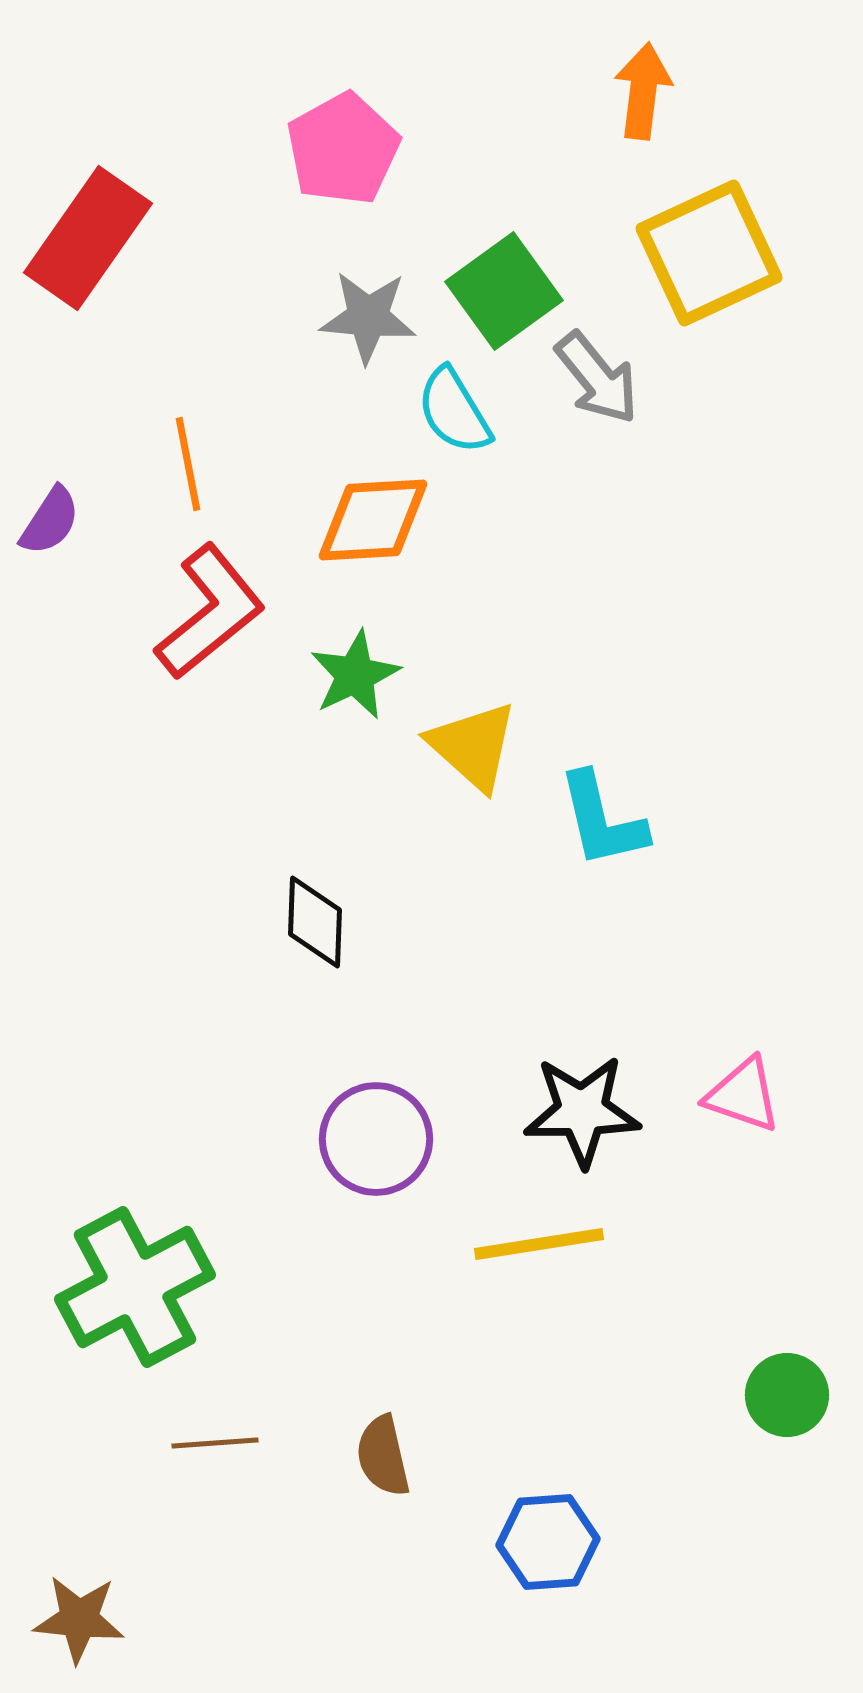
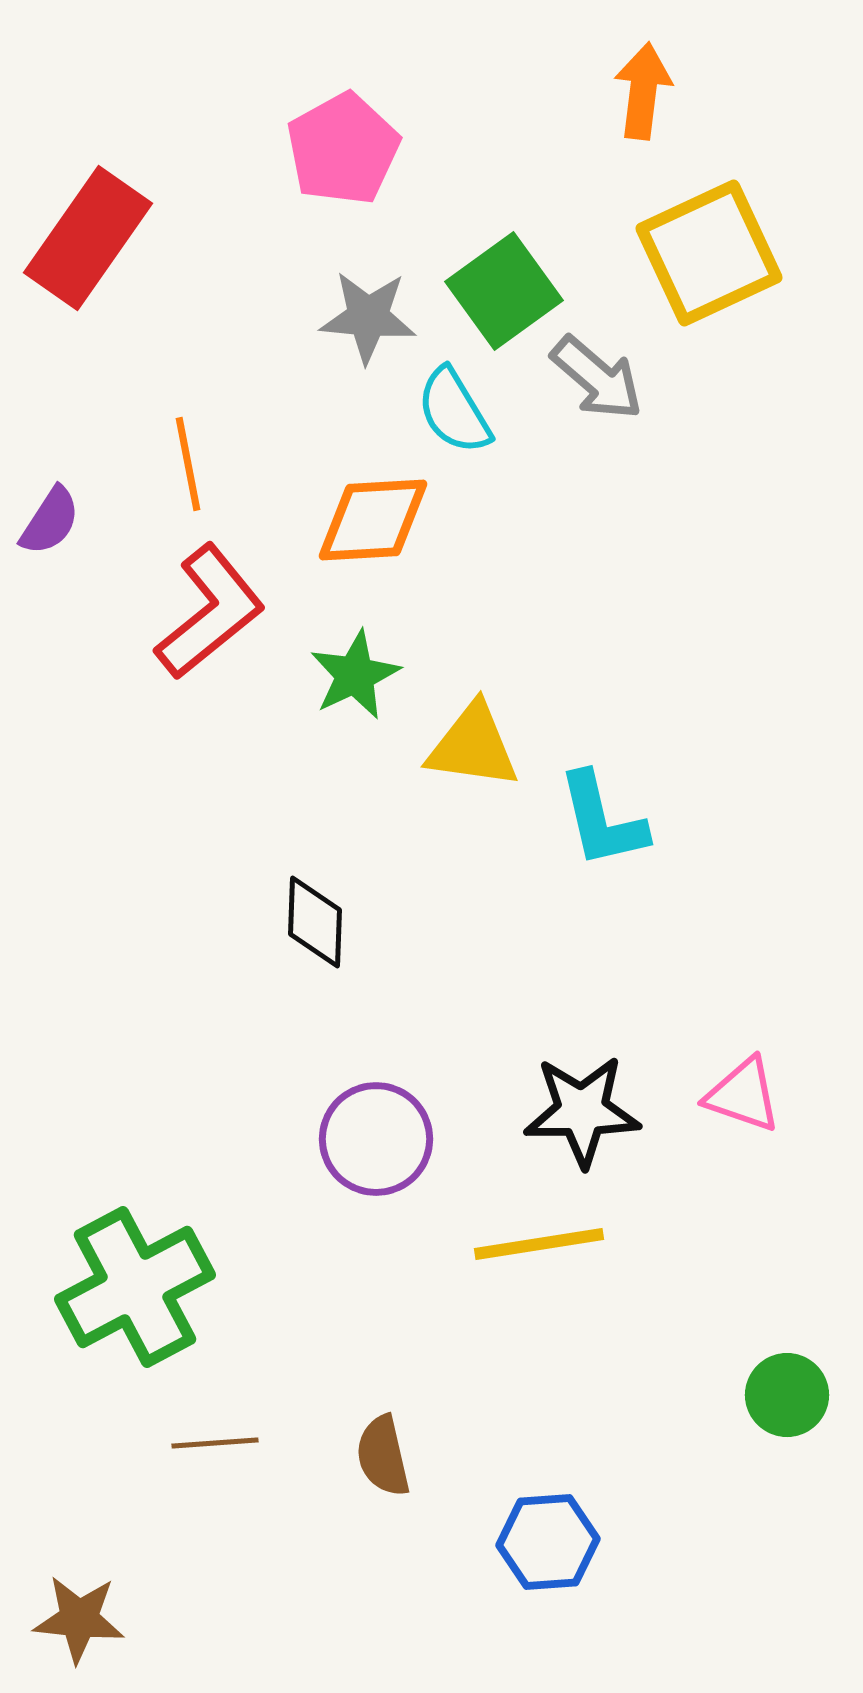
gray arrow: rotated 10 degrees counterclockwise
yellow triangle: rotated 34 degrees counterclockwise
